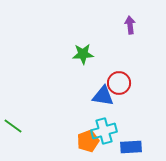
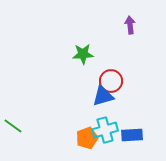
red circle: moved 8 px left, 2 px up
blue triangle: rotated 25 degrees counterclockwise
cyan cross: moved 1 px right, 1 px up
orange pentagon: moved 1 px left, 3 px up
blue rectangle: moved 1 px right, 12 px up
